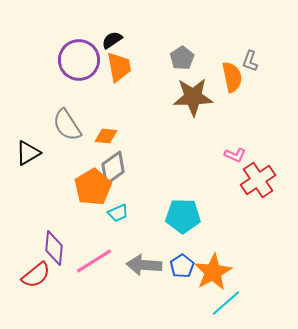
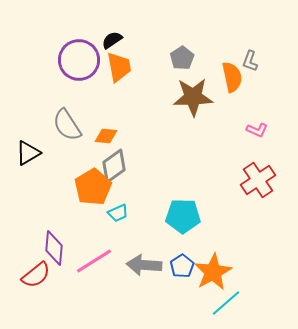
pink L-shape: moved 22 px right, 25 px up
gray diamond: moved 1 px right, 2 px up
